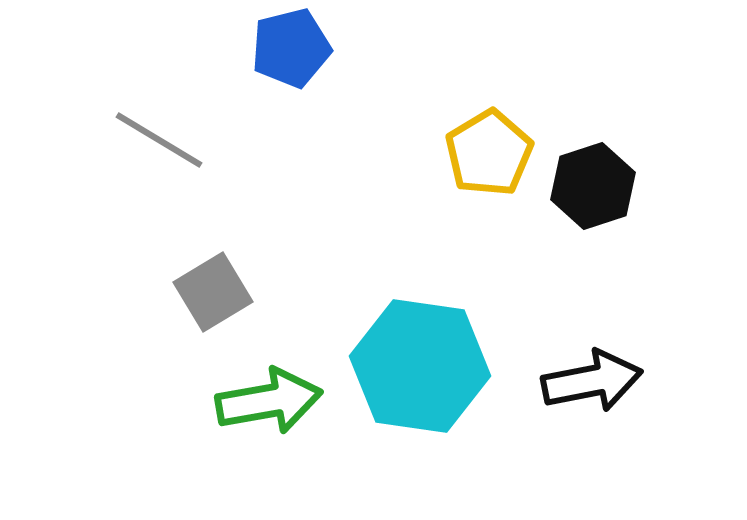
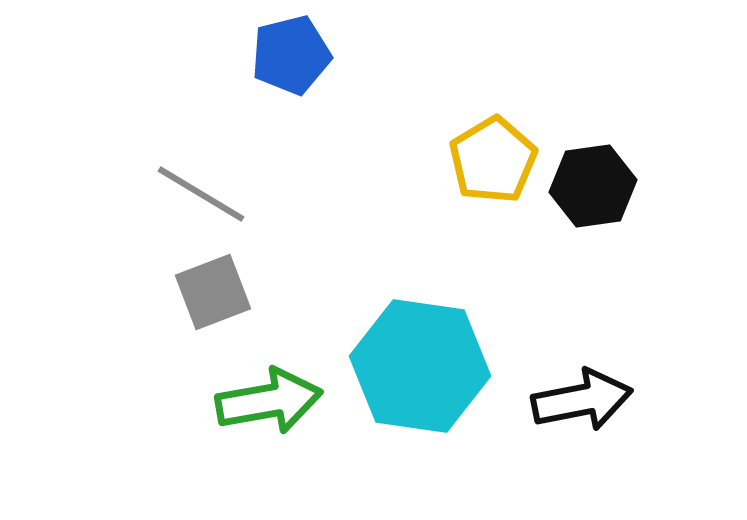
blue pentagon: moved 7 px down
gray line: moved 42 px right, 54 px down
yellow pentagon: moved 4 px right, 7 px down
black hexagon: rotated 10 degrees clockwise
gray square: rotated 10 degrees clockwise
black arrow: moved 10 px left, 19 px down
